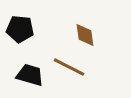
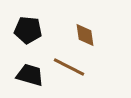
black pentagon: moved 8 px right, 1 px down
